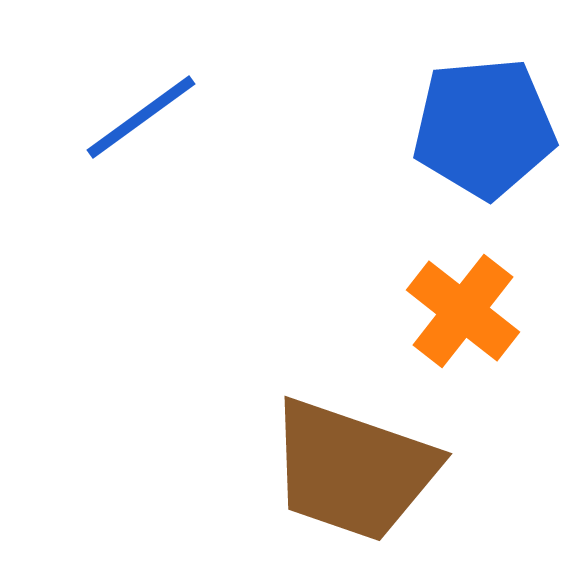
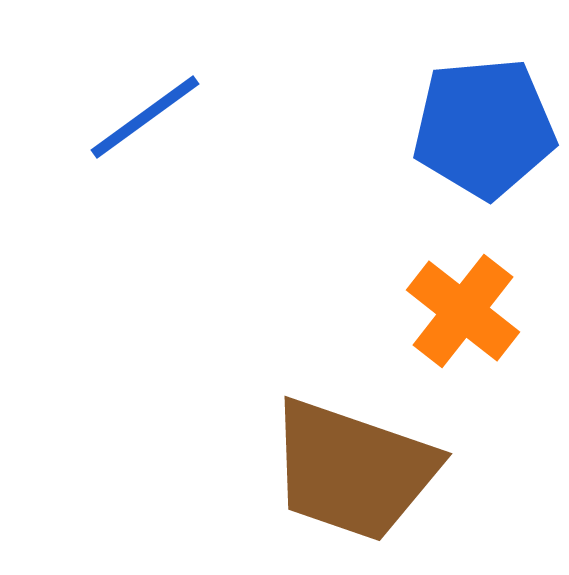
blue line: moved 4 px right
